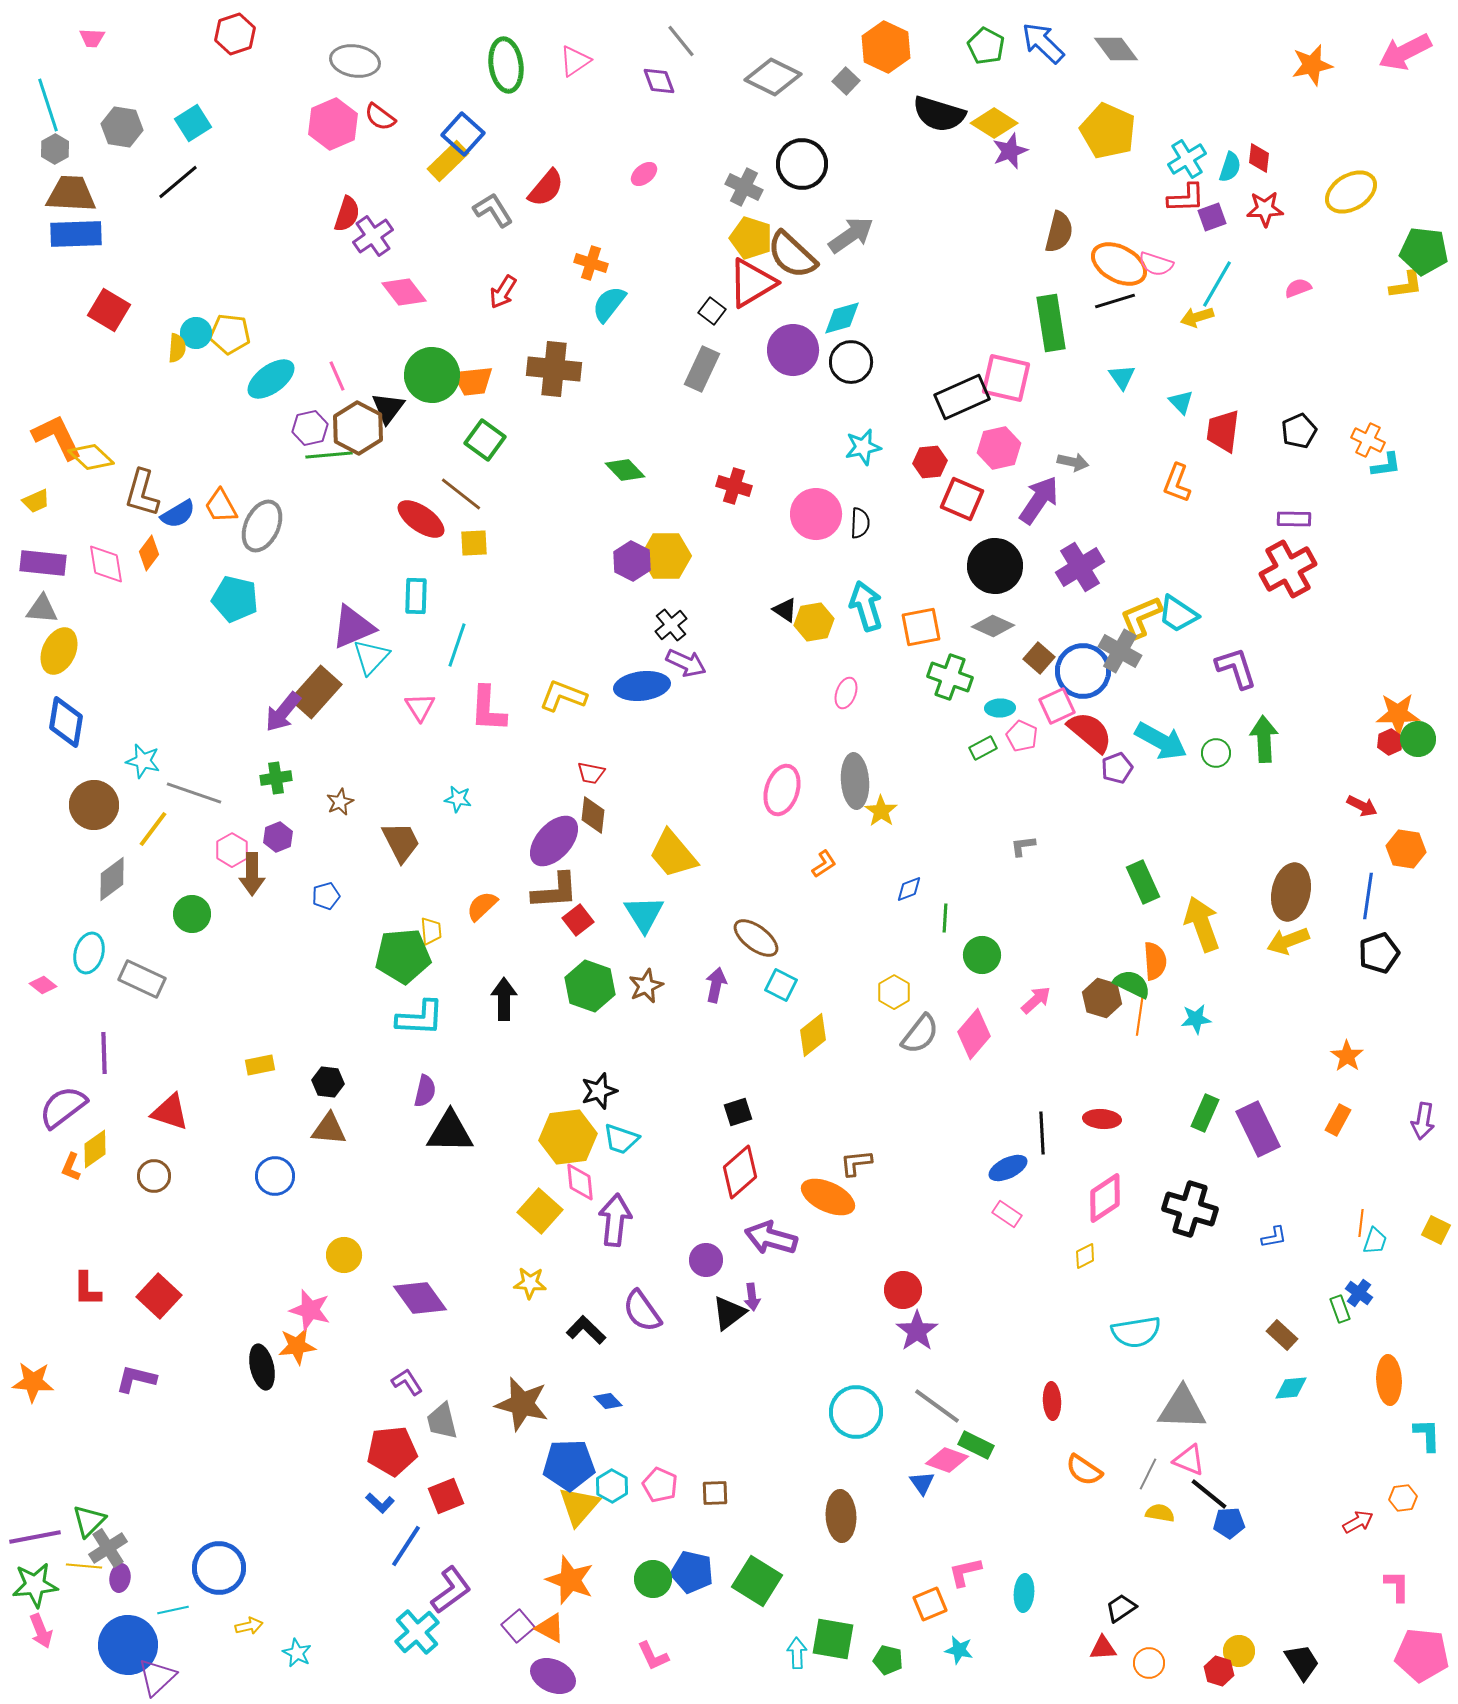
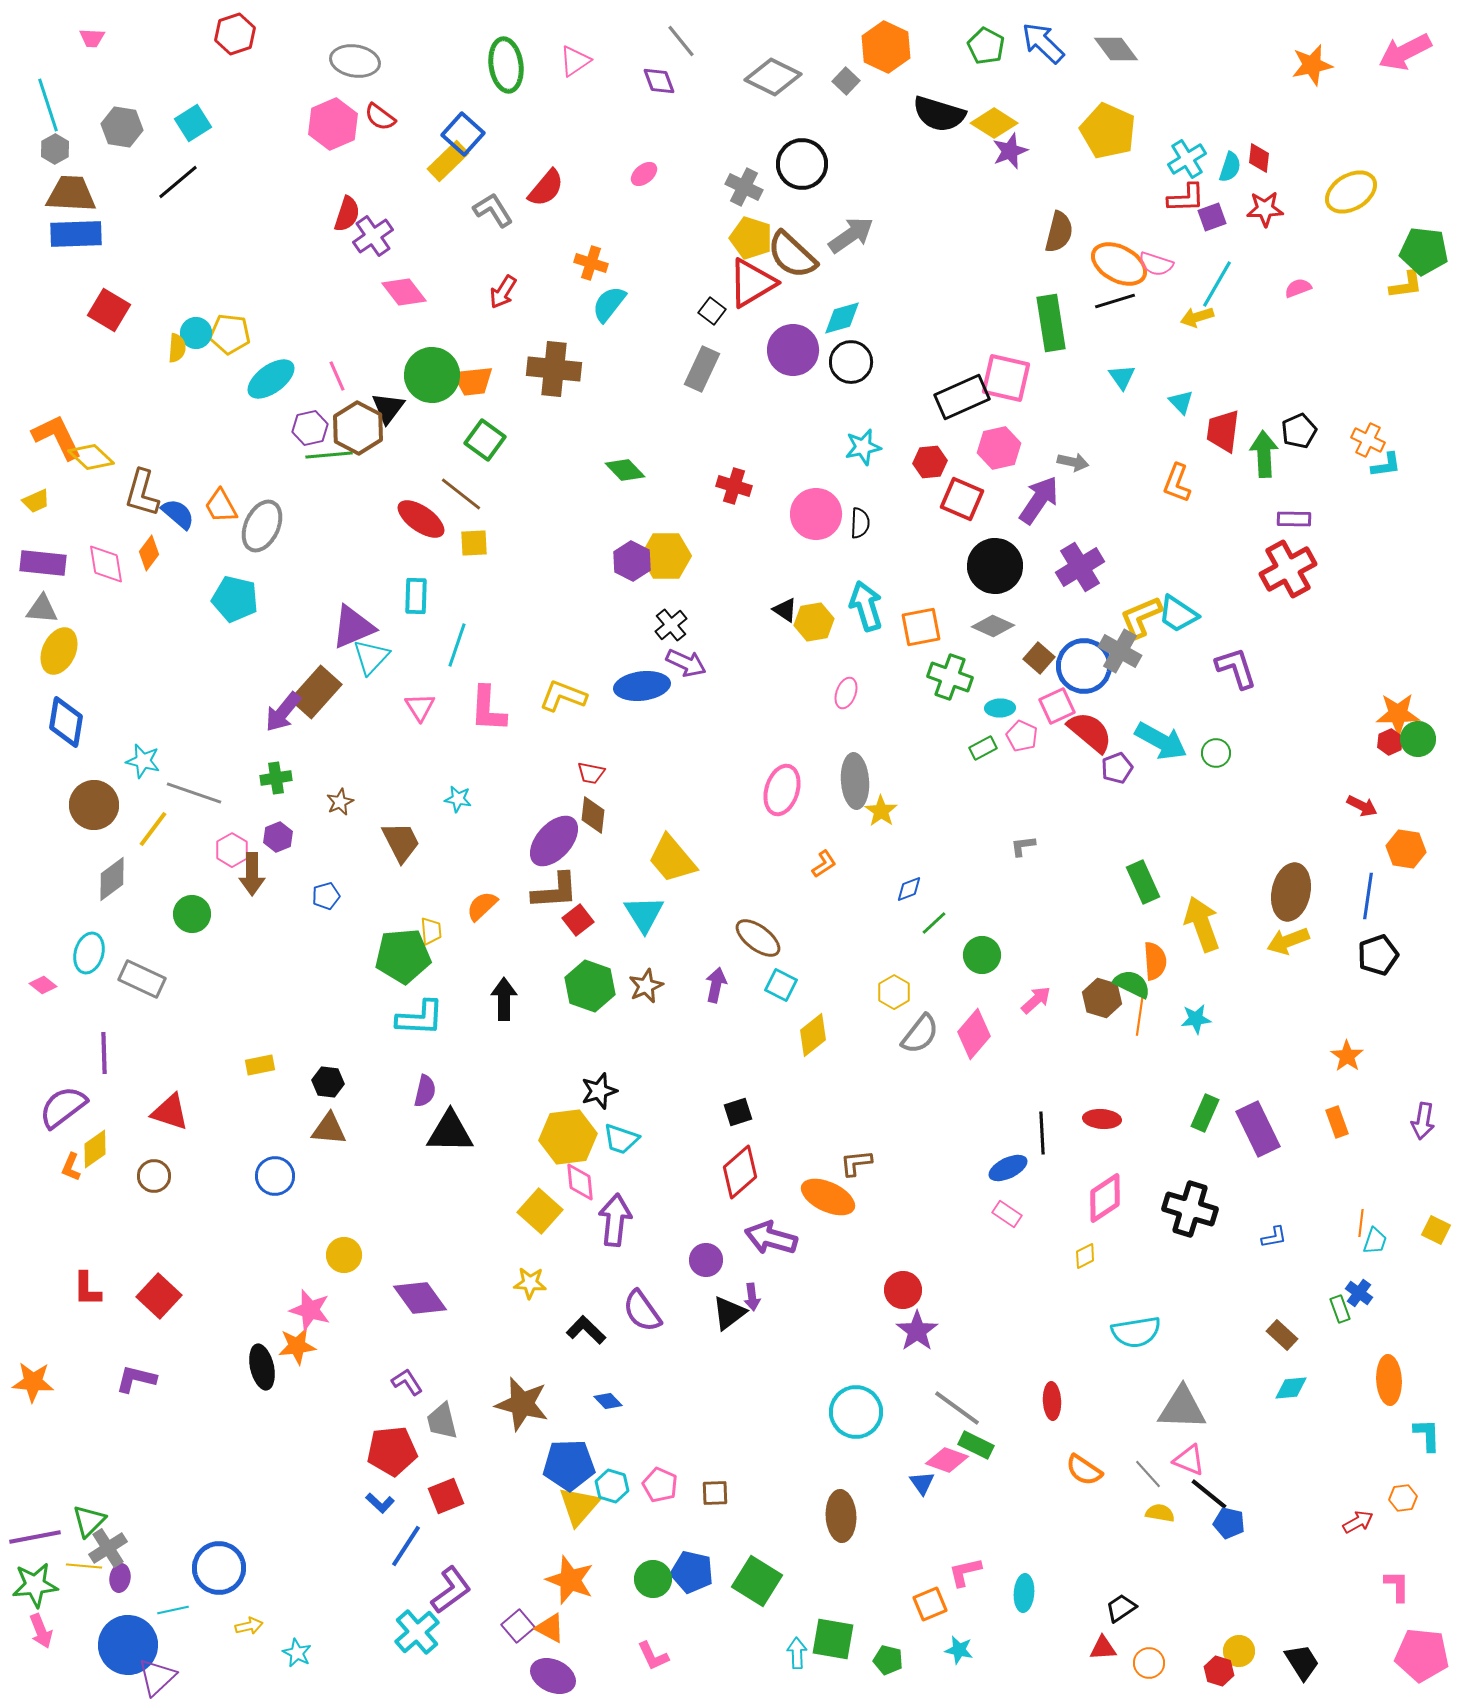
blue semicircle at (178, 514): rotated 108 degrees counterclockwise
blue circle at (1083, 671): moved 1 px right, 5 px up
green arrow at (1264, 739): moved 285 px up
yellow trapezoid at (673, 854): moved 1 px left, 5 px down
green line at (945, 918): moved 11 px left, 5 px down; rotated 44 degrees clockwise
brown ellipse at (756, 938): moved 2 px right
black pentagon at (1379, 953): moved 1 px left, 2 px down
orange rectangle at (1338, 1120): moved 1 px left, 2 px down; rotated 48 degrees counterclockwise
gray line at (937, 1406): moved 20 px right, 2 px down
gray line at (1148, 1474): rotated 68 degrees counterclockwise
cyan hexagon at (612, 1486): rotated 12 degrees counterclockwise
blue pentagon at (1229, 1523): rotated 16 degrees clockwise
